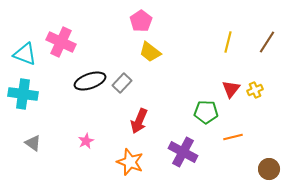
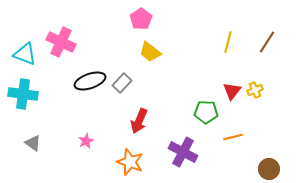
pink pentagon: moved 2 px up
red triangle: moved 1 px right, 2 px down
